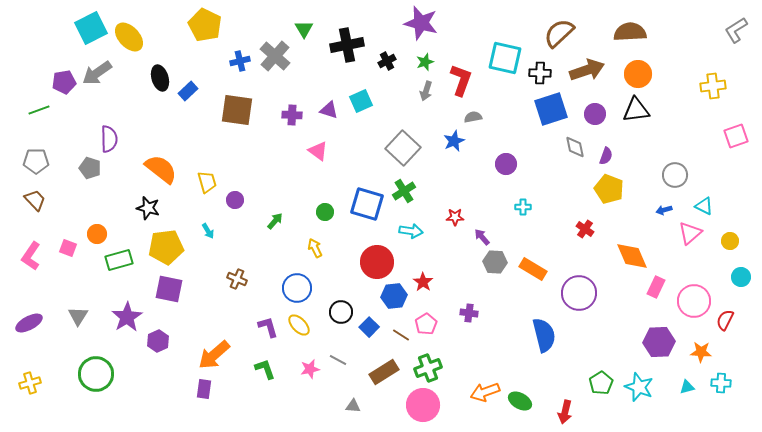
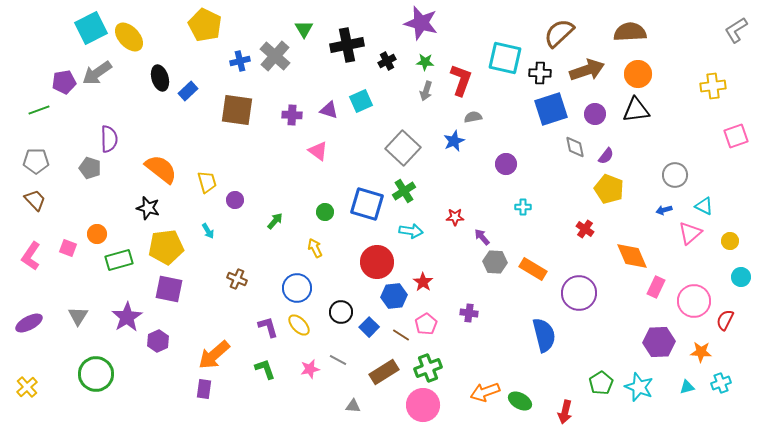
green star at (425, 62): rotated 24 degrees clockwise
purple semicircle at (606, 156): rotated 18 degrees clockwise
yellow cross at (30, 383): moved 3 px left, 4 px down; rotated 25 degrees counterclockwise
cyan cross at (721, 383): rotated 24 degrees counterclockwise
